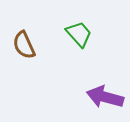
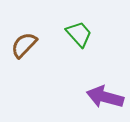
brown semicircle: rotated 68 degrees clockwise
